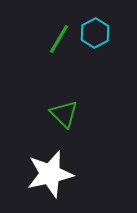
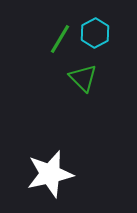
green line: moved 1 px right
green triangle: moved 19 px right, 36 px up
